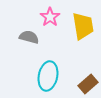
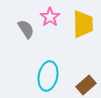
yellow trapezoid: moved 2 px up; rotated 8 degrees clockwise
gray semicircle: moved 3 px left, 8 px up; rotated 42 degrees clockwise
brown rectangle: moved 2 px left, 1 px down
